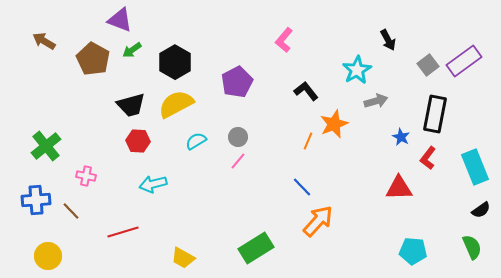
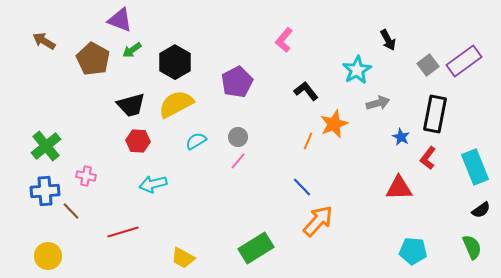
gray arrow: moved 2 px right, 2 px down
blue cross: moved 9 px right, 9 px up
